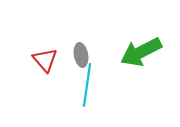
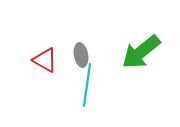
green arrow: rotated 12 degrees counterclockwise
red triangle: rotated 20 degrees counterclockwise
